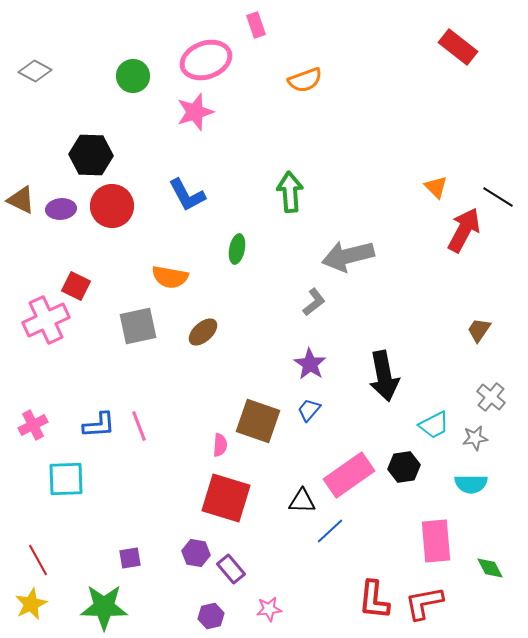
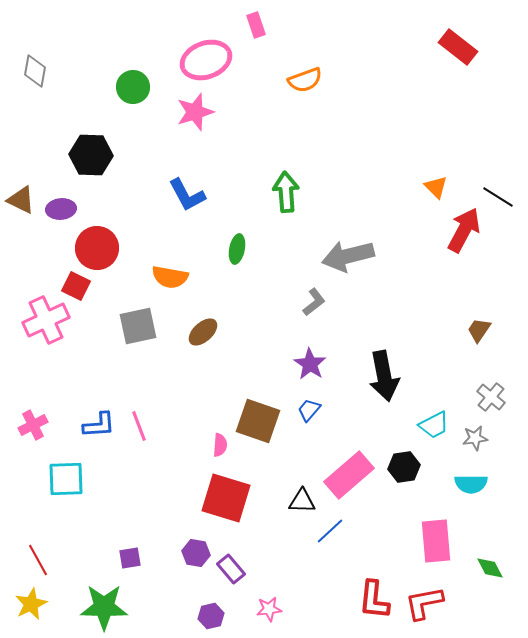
gray diamond at (35, 71): rotated 72 degrees clockwise
green circle at (133, 76): moved 11 px down
green arrow at (290, 192): moved 4 px left
red circle at (112, 206): moved 15 px left, 42 px down
pink rectangle at (349, 475): rotated 6 degrees counterclockwise
